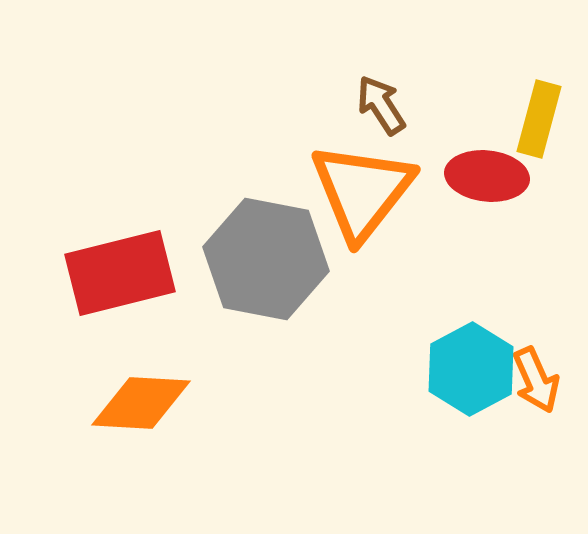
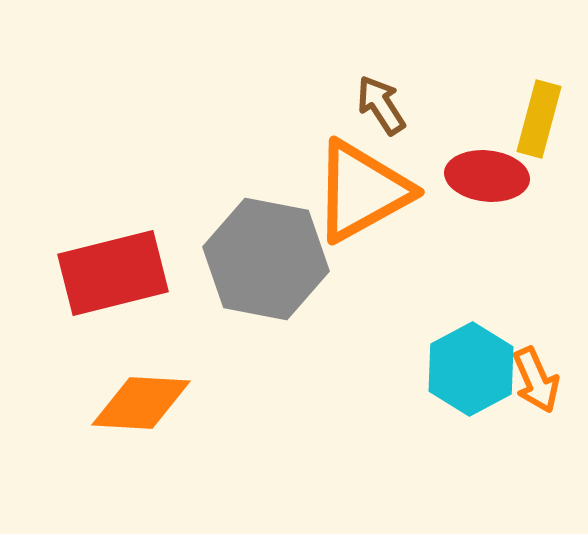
orange triangle: rotated 23 degrees clockwise
red rectangle: moved 7 px left
